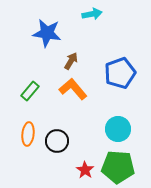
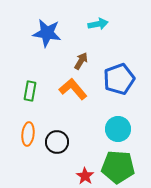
cyan arrow: moved 6 px right, 10 px down
brown arrow: moved 10 px right
blue pentagon: moved 1 px left, 6 px down
green rectangle: rotated 30 degrees counterclockwise
black circle: moved 1 px down
red star: moved 6 px down
